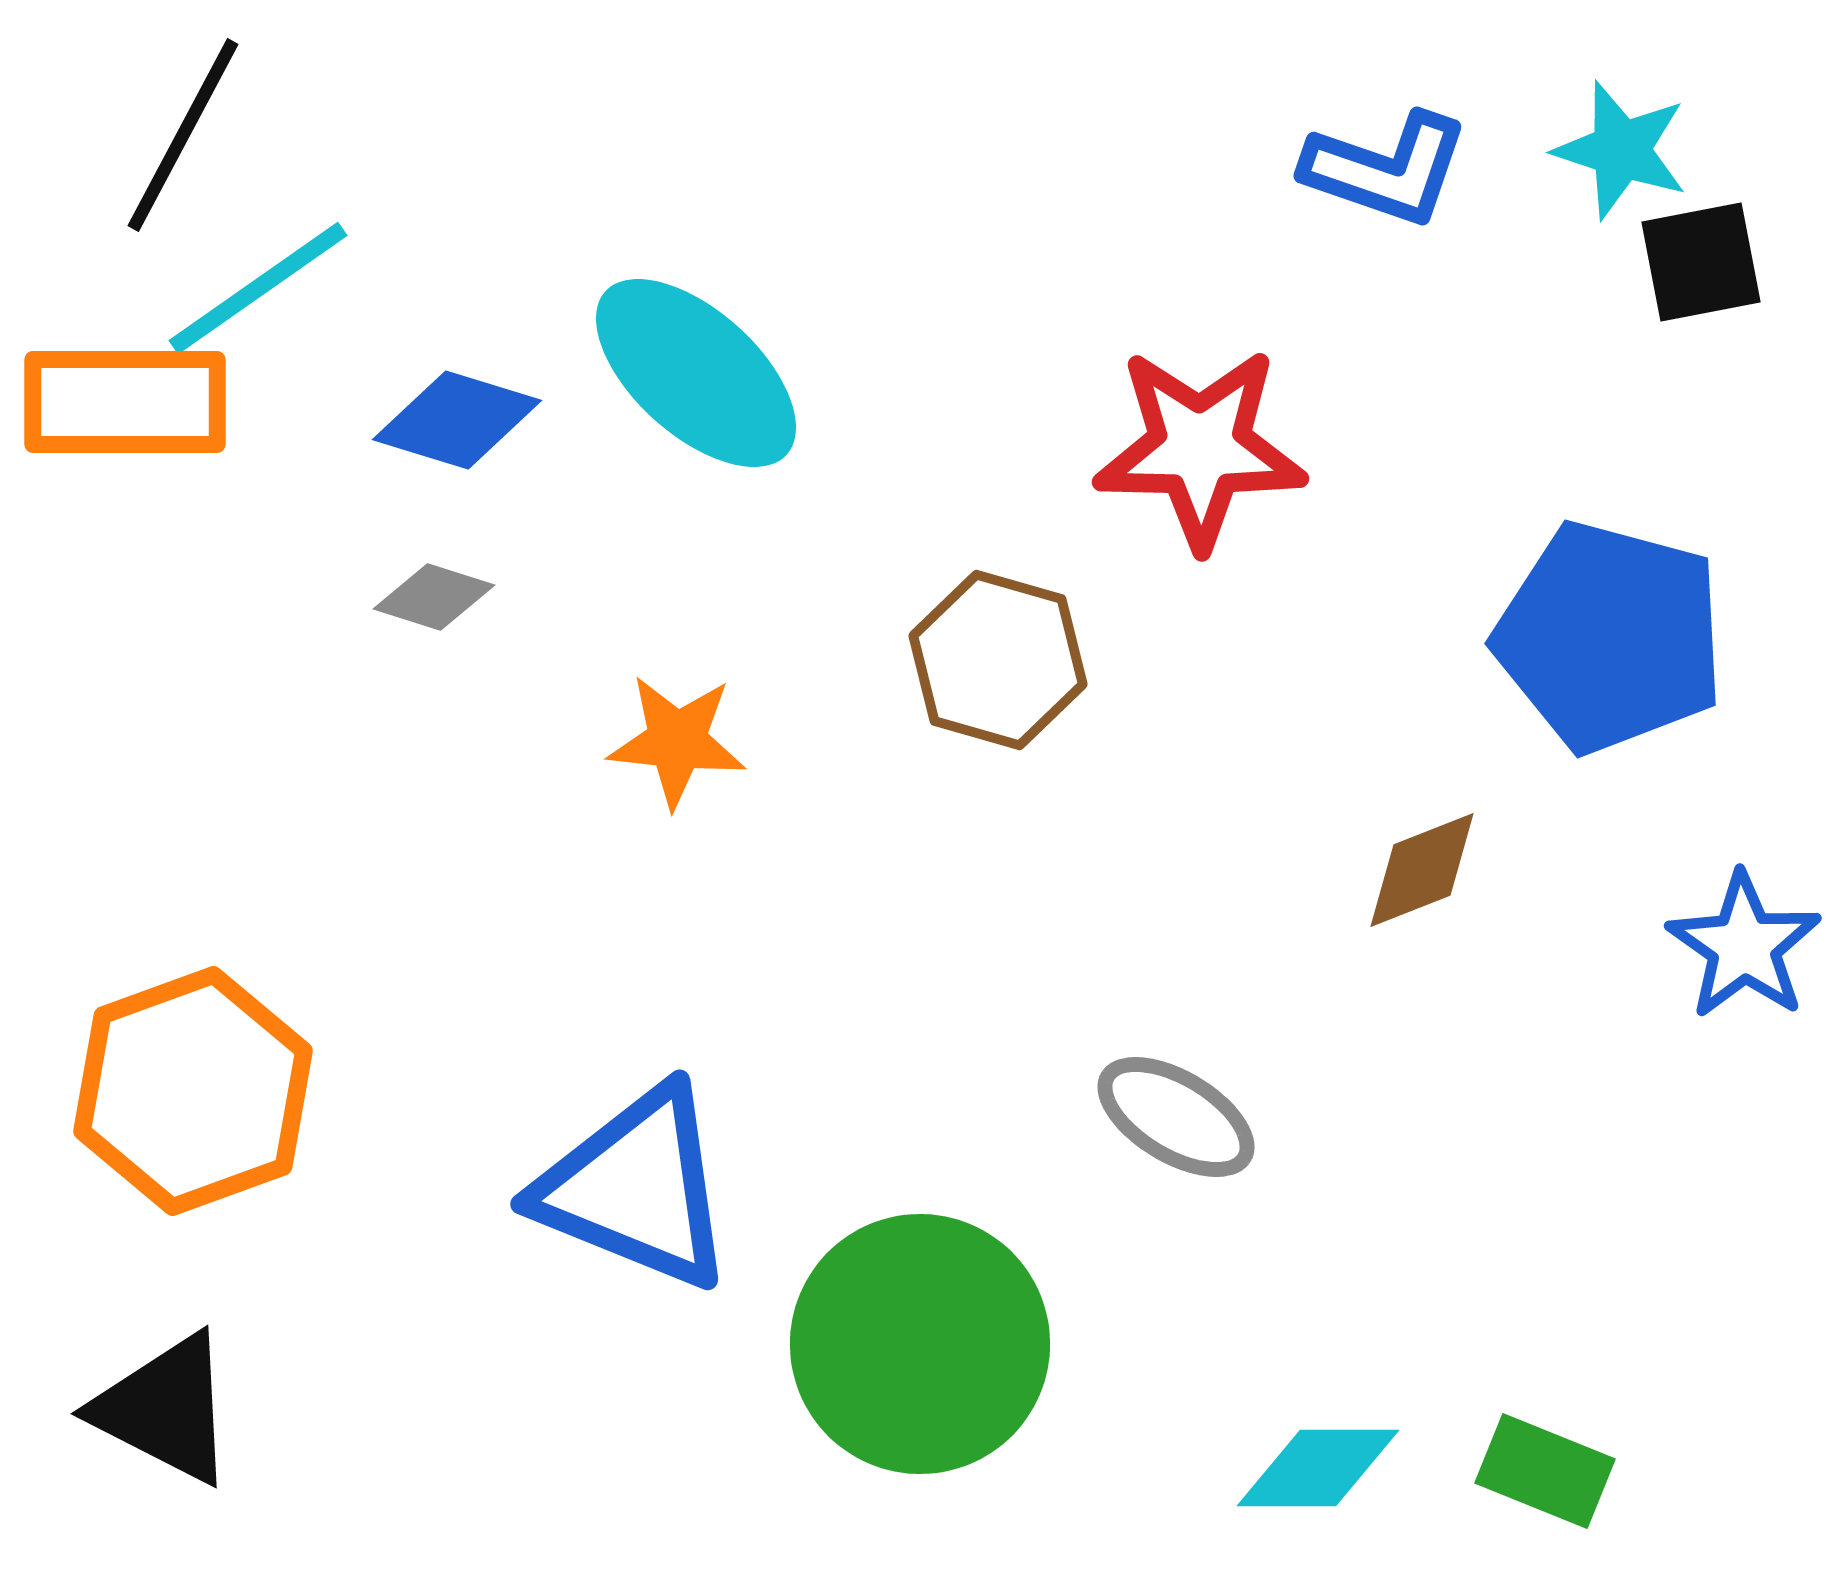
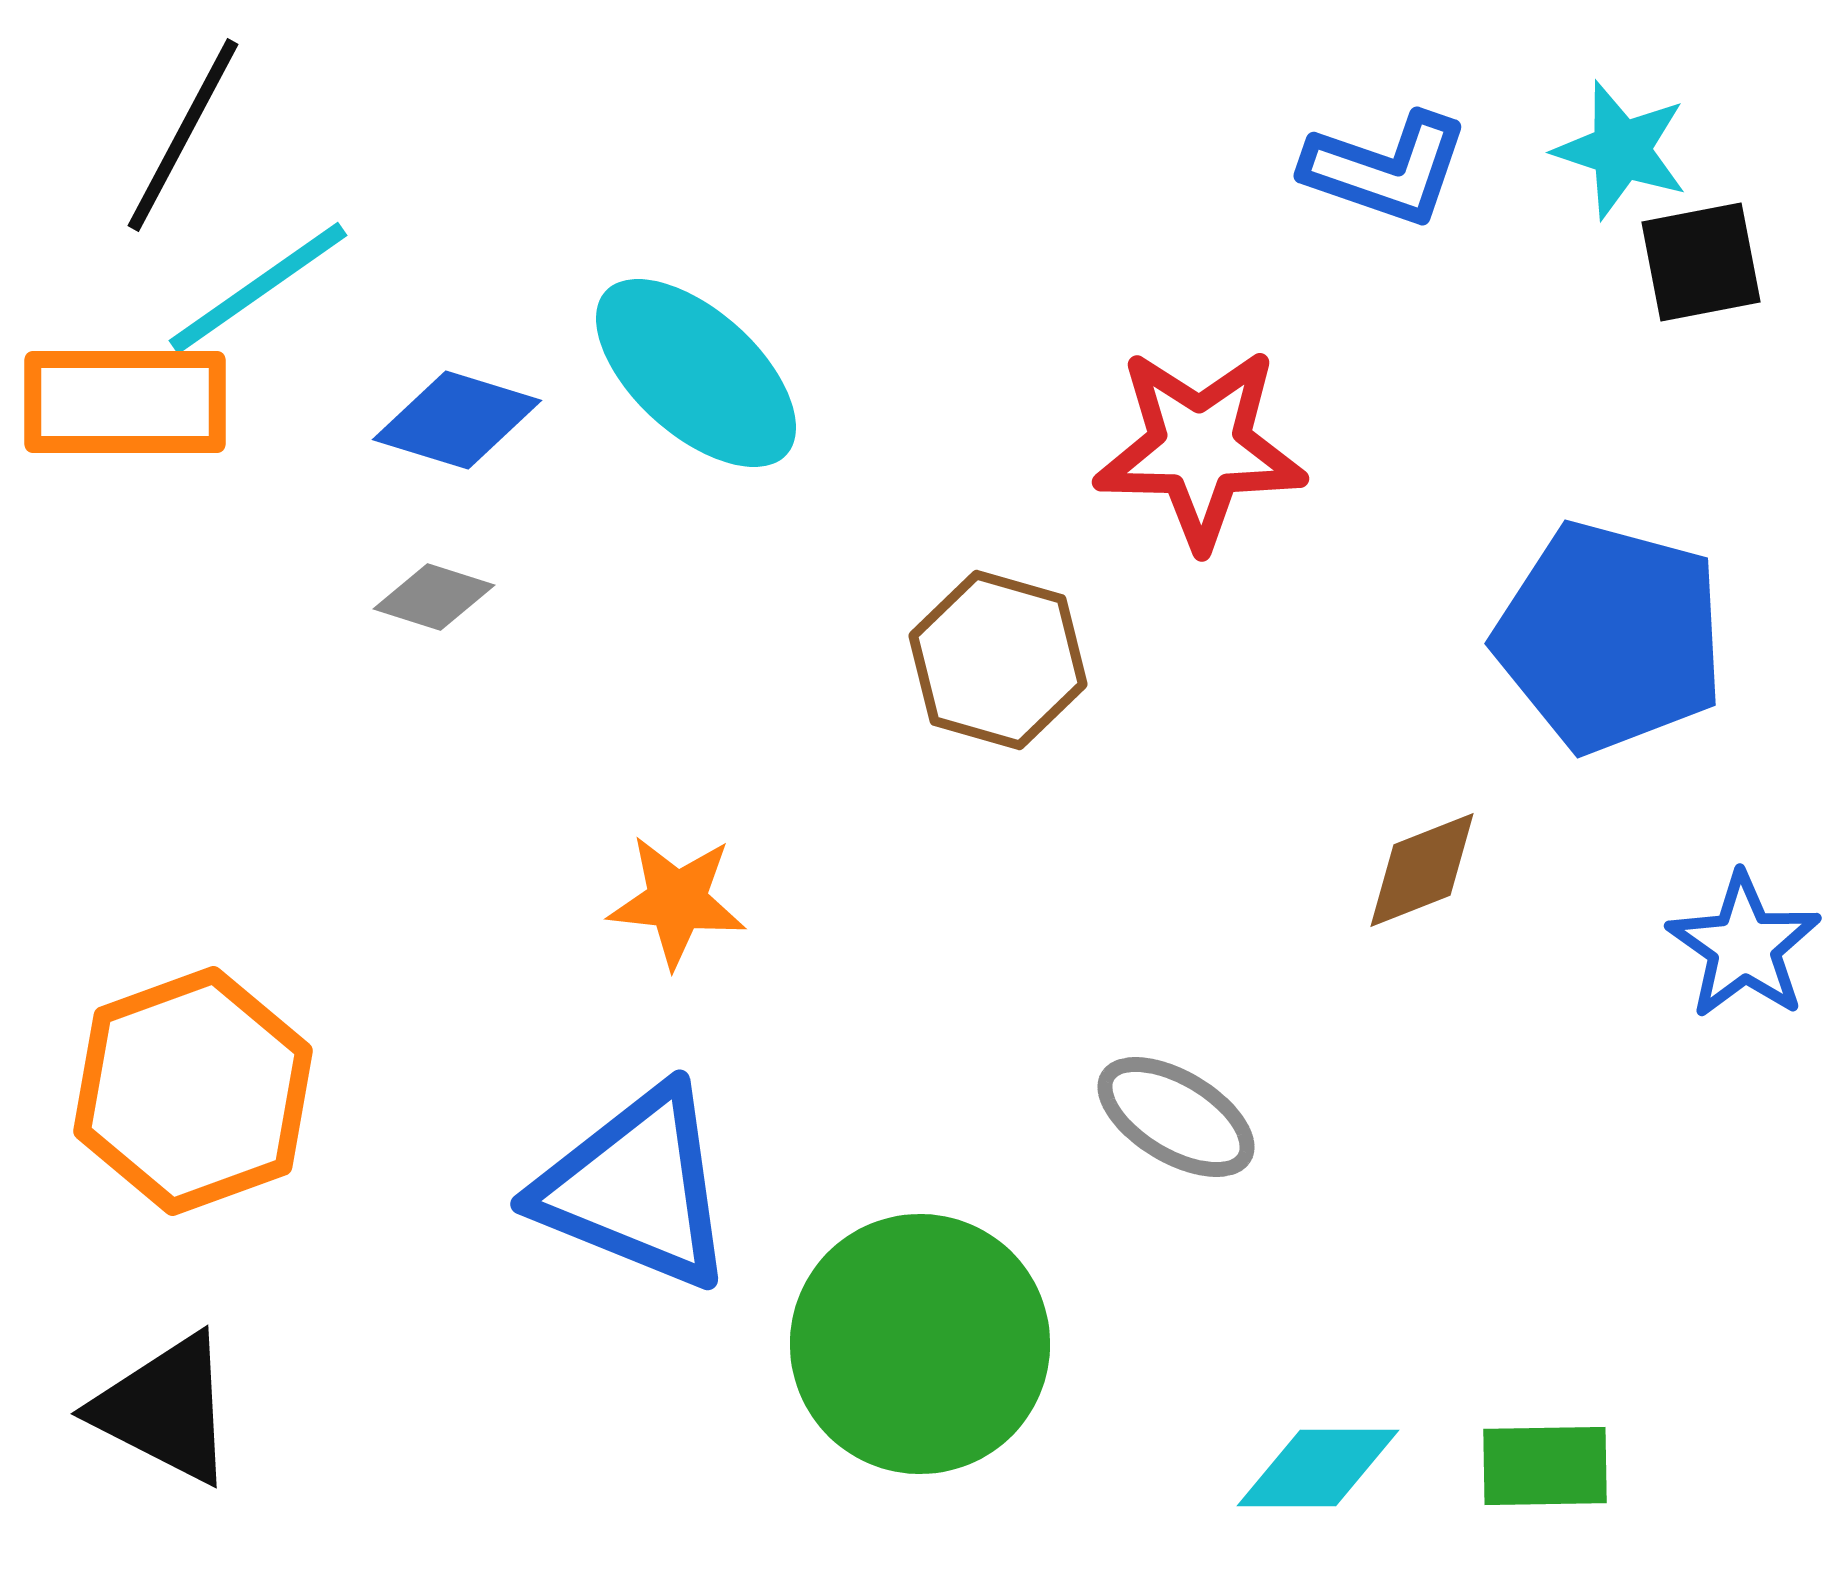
orange star: moved 160 px down
green rectangle: moved 5 px up; rotated 23 degrees counterclockwise
